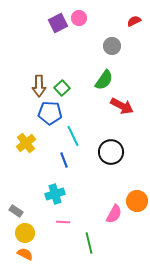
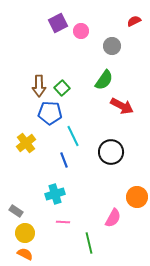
pink circle: moved 2 px right, 13 px down
orange circle: moved 4 px up
pink semicircle: moved 1 px left, 4 px down
